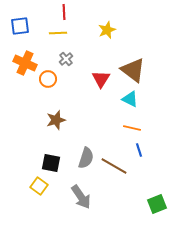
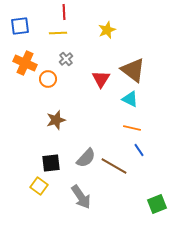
blue line: rotated 16 degrees counterclockwise
gray semicircle: rotated 25 degrees clockwise
black square: rotated 18 degrees counterclockwise
